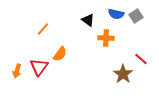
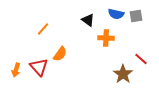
gray square: rotated 24 degrees clockwise
red triangle: rotated 18 degrees counterclockwise
orange arrow: moved 1 px left, 1 px up
